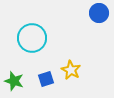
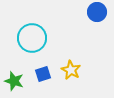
blue circle: moved 2 px left, 1 px up
blue square: moved 3 px left, 5 px up
